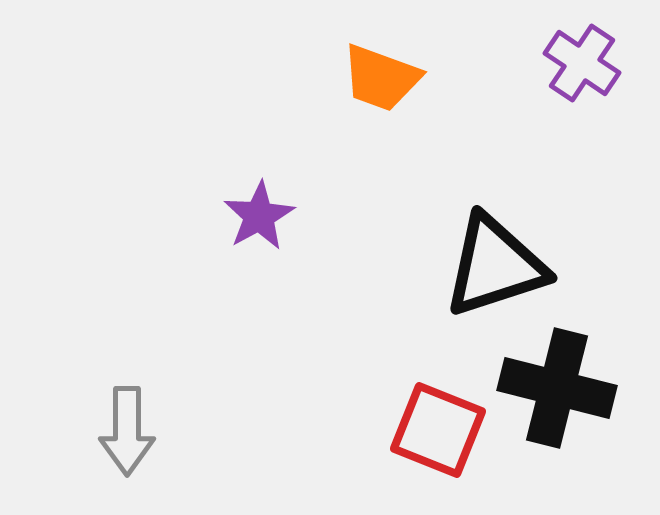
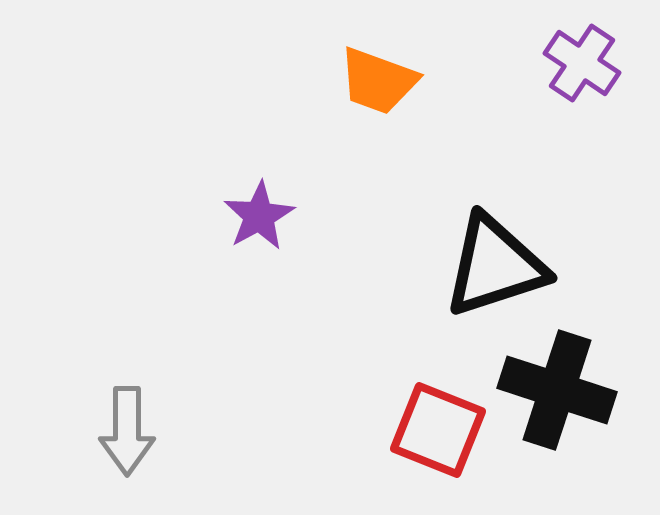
orange trapezoid: moved 3 px left, 3 px down
black cross: moved 2 px down; rotated 4 degrees clockwise
